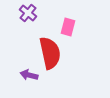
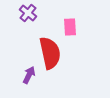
pink rectangle: moved 2 px right; rotated 18 degrees counterclockwise
purple arrow: rotated 102 degrees clockwise
